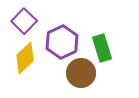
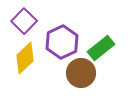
green rectangle: moved 1 px left; rotated 68 degrees clockwise
